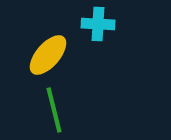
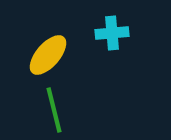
cyan cross: moved 14 px right, 9 px down; rotated 8 degrees counterclockwise
